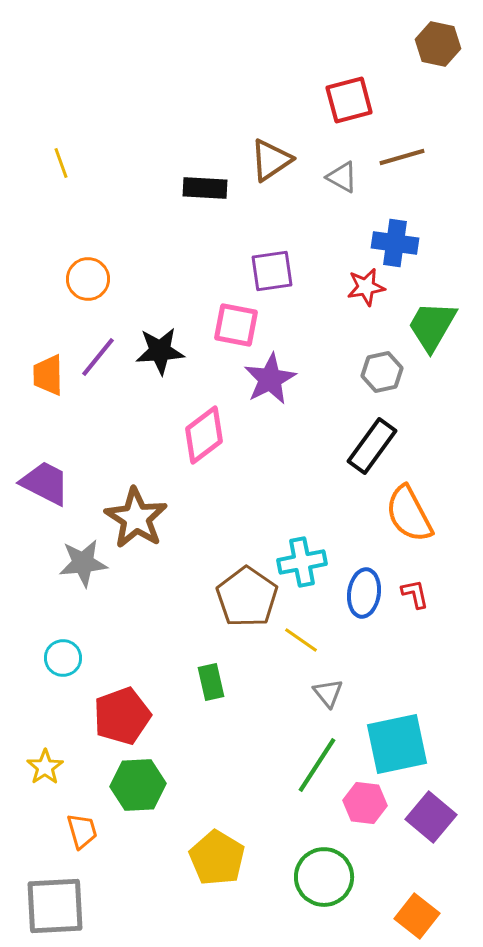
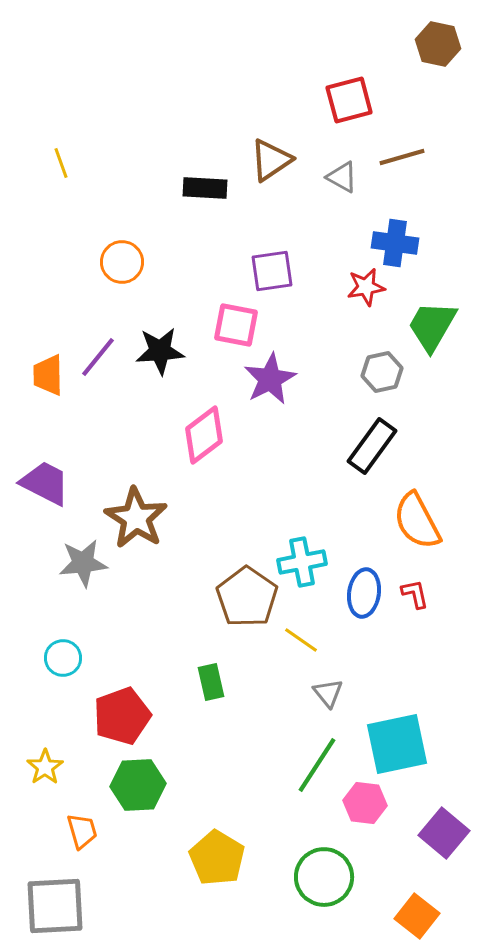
orange circle at (88, 279): moved 34 px right, 17 px up
orange semicircle at (409, 514): moved 8 px right, 7 px down
purple square at (431, 817): moved 13 px right, 16 px down
